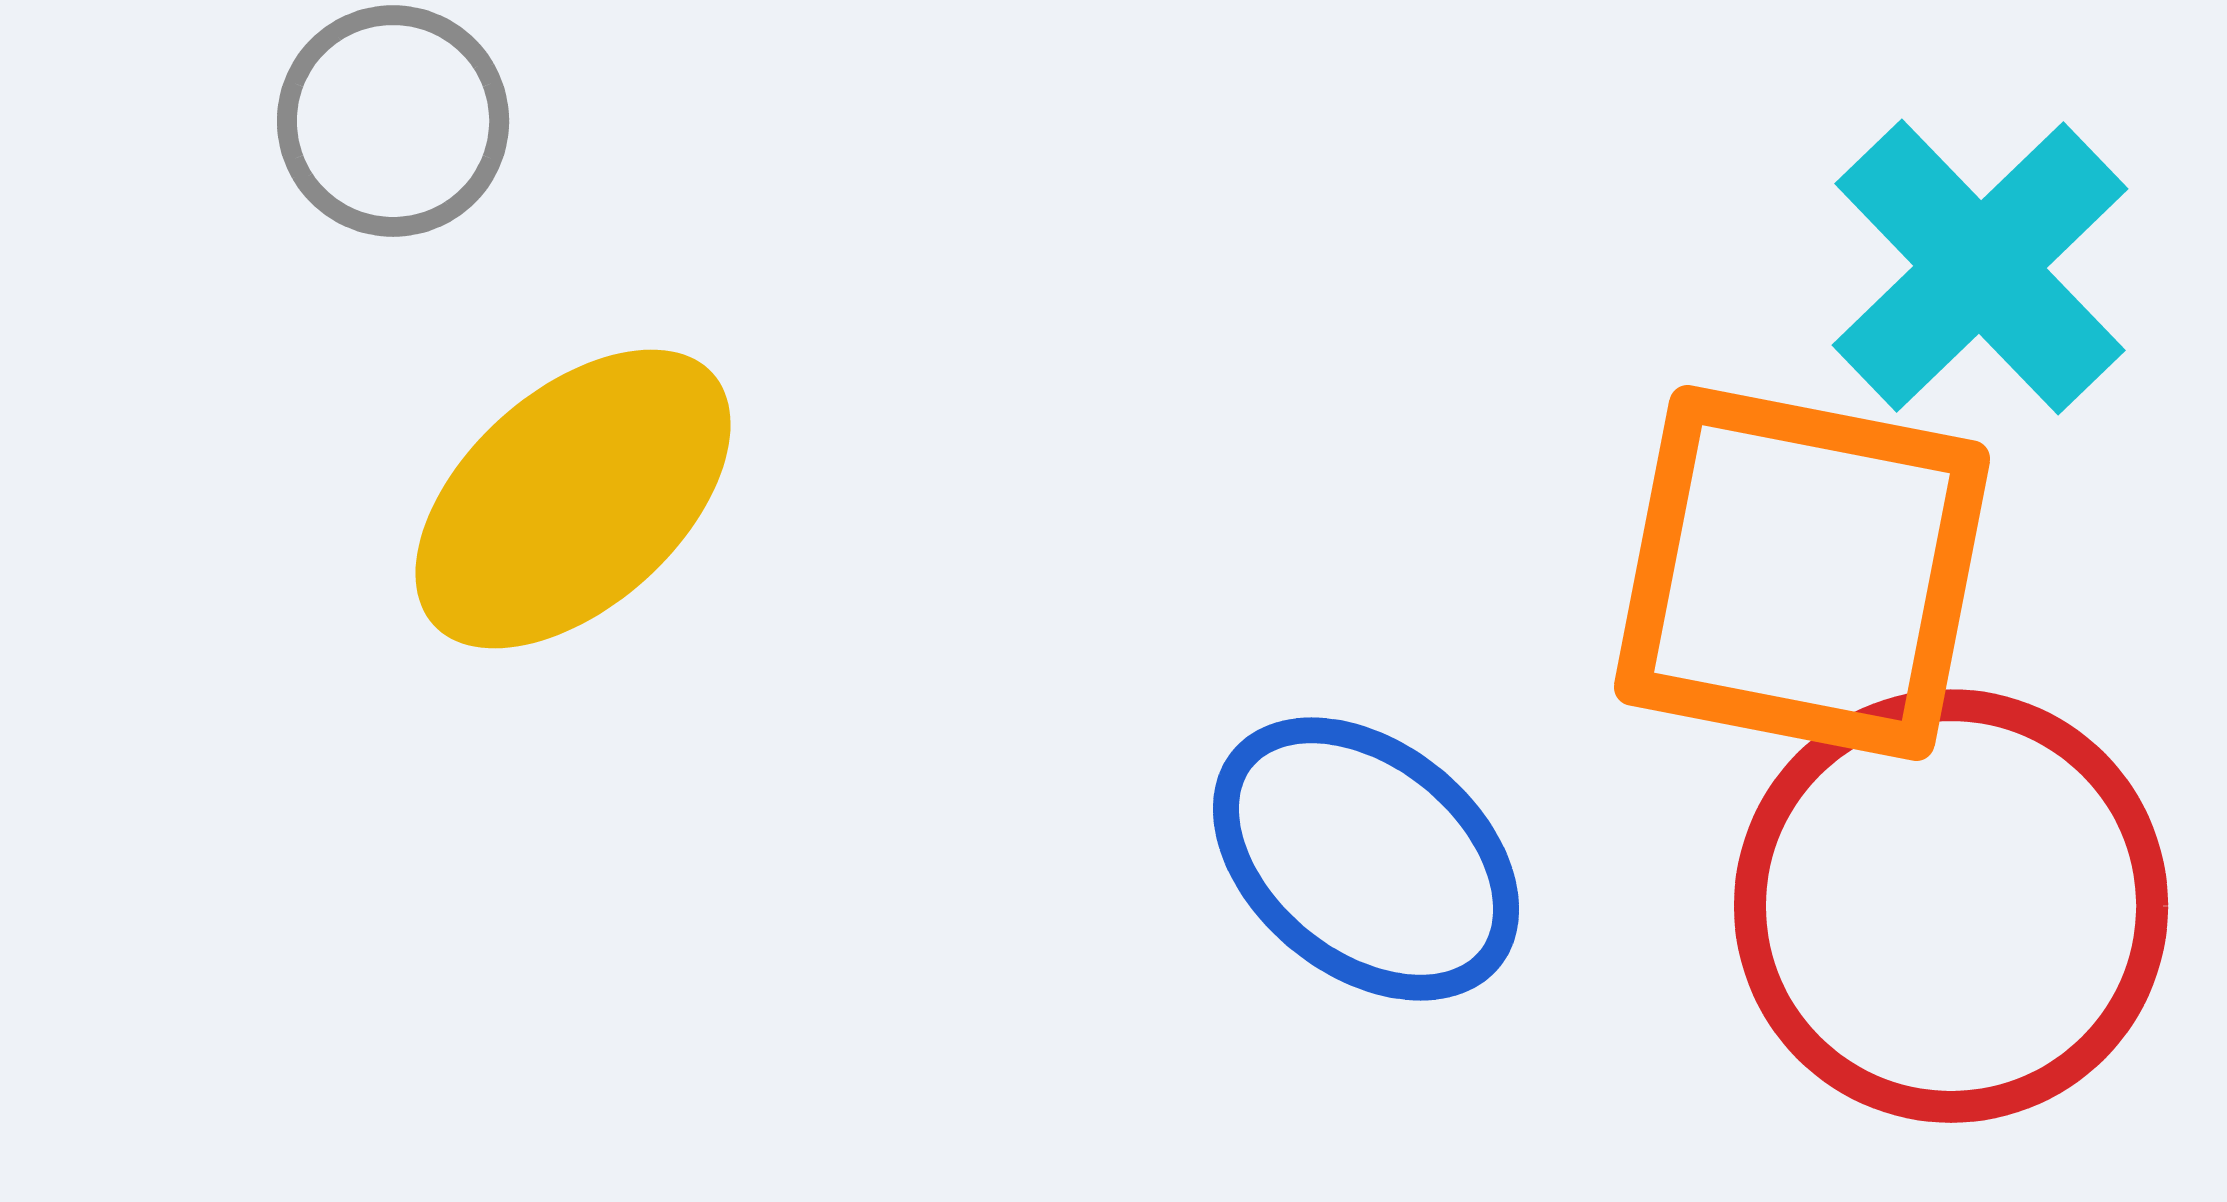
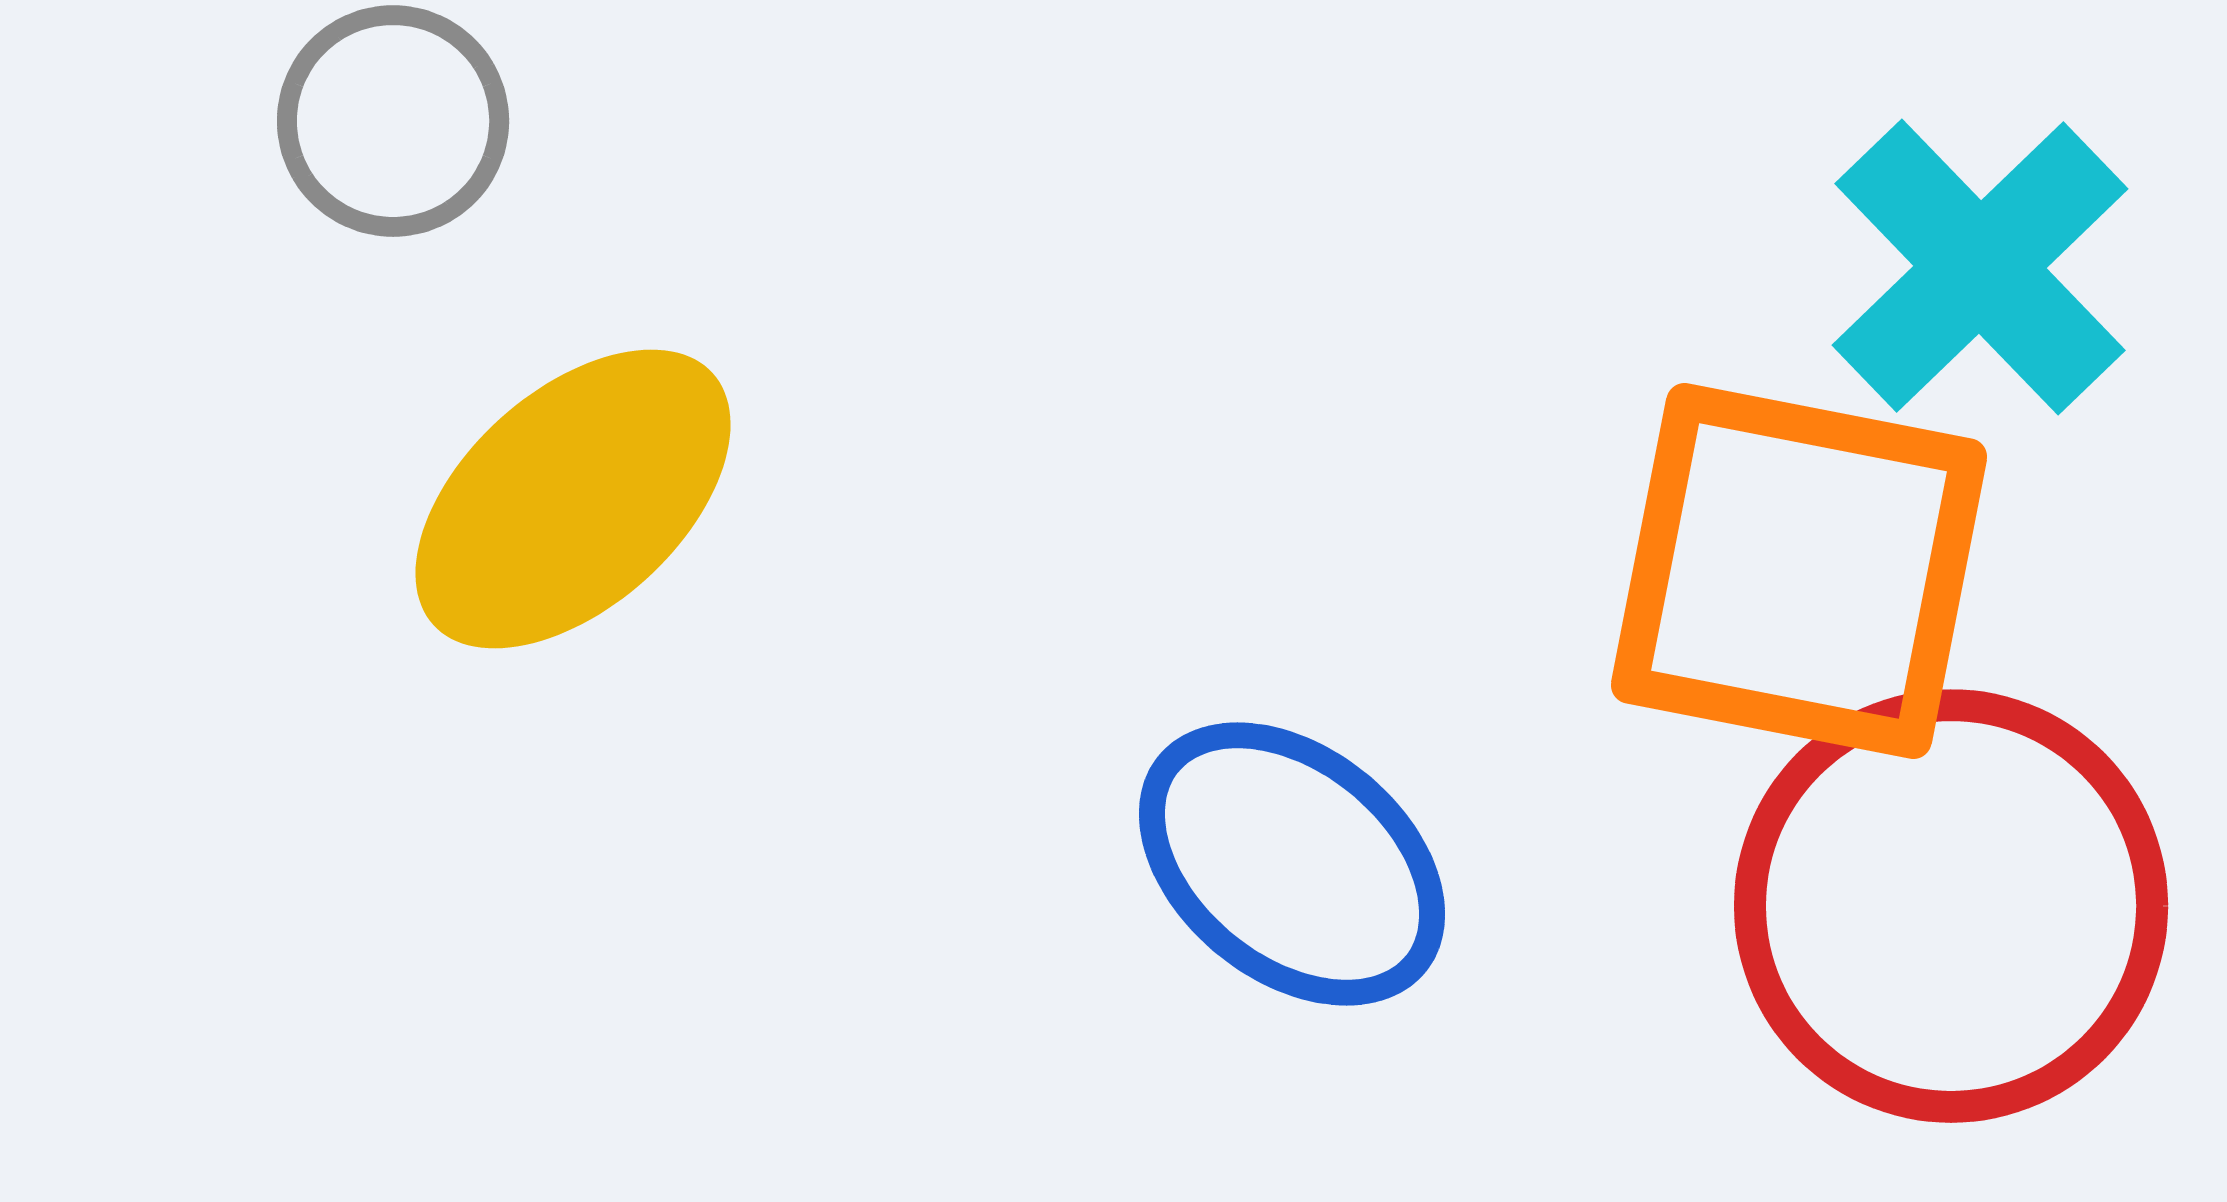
orange square: moved 3 px left, 2 px up
blue ellipse: moved 74 px left, 5 px down
